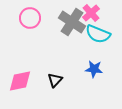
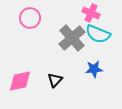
pink cross: rotated 24 degrees counterclockwise
gray cross: moved 16 px down; rotated 16 degrees clockwise
blue star: rotated 12 degrees counterclockwise
